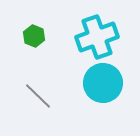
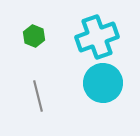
gray line: rotated 32 degrees clockwise
